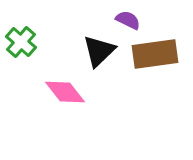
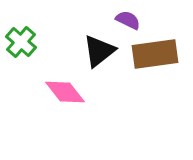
black triangle: rotated 6 degrees clockwise
